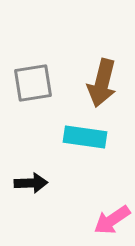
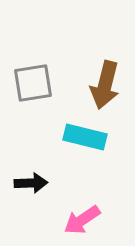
brown arrow: moved 3 px right, 2 px down
cyan rectangle: rotated 6 degrees clockwise
pink arrow: moved 30 px left
